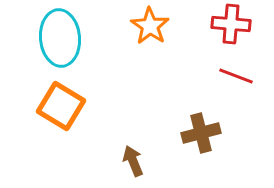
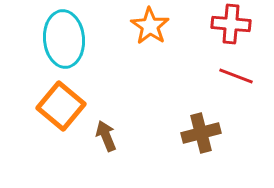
cyan ellipse: moved 4 px right, 1 px down
orange square: rotated 9 degrees clockwise
brown arrow: moved 27 px left, 25 px up
